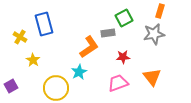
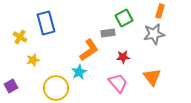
blue rectangle: moved 2 px right, 1 px up
orange L-shape: moved 3 px down
yellow star: rotated 24 degrees clockwise
pink trapezoid: rotated 70 degrees clockwise
